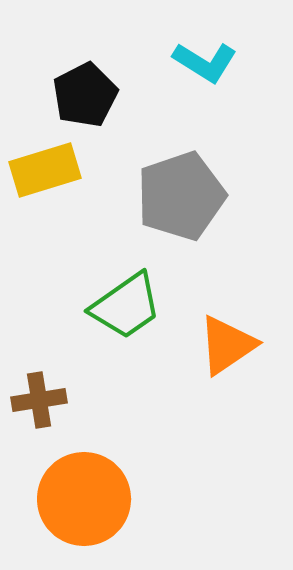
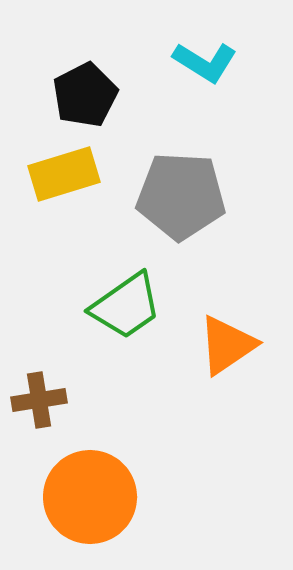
yellow rectangle: moved 19 px right, 4 px down
gray pentagon: rotated 22 degrees clockwise
orange circle: moved 6 px right, 2 px up
